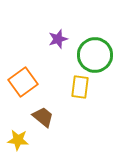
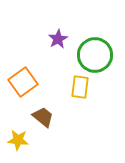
purple star: rotated 12 degrees counterclockwise
